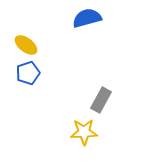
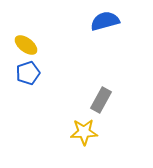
blue semicircle: moved 18 px right, 3 px down
